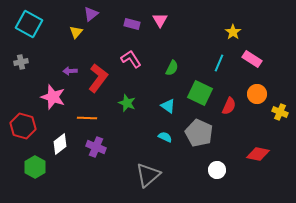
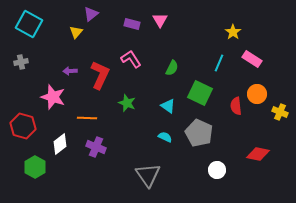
red L-shape: moved 2 px right, 3 px up; rotated 12 degrees counterclockwise
red semicircle: moved 7 px right; rotated 150 degrees clockwise
gray triangle: rotated 24 degrees counterclockwise
